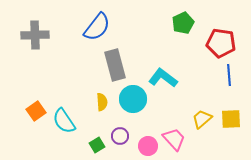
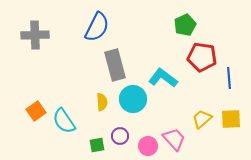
green pentagon: moved 2 px right, 2 px down
blue semicircle: rotated 12 degrees counterclockwise
red pentagon: moved 19 px left, 14 px down
blue line: moved 3 px down
green square: rotated 21 degrees clockwise
